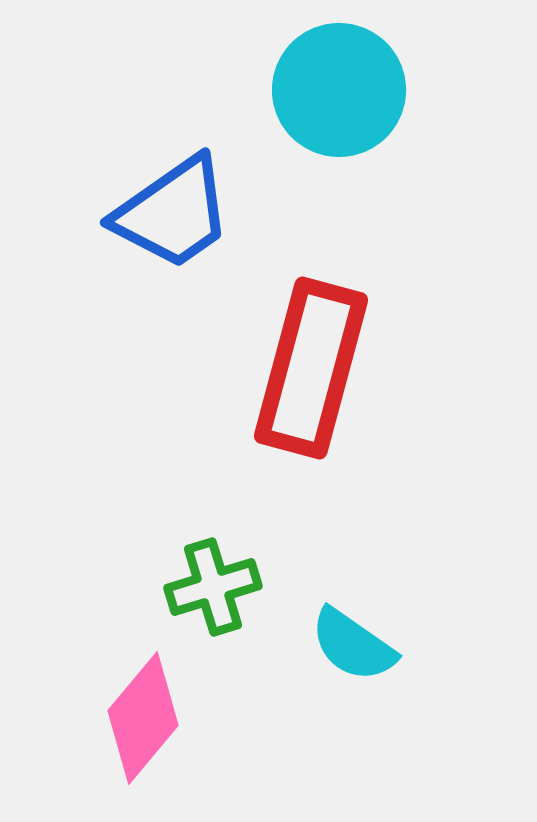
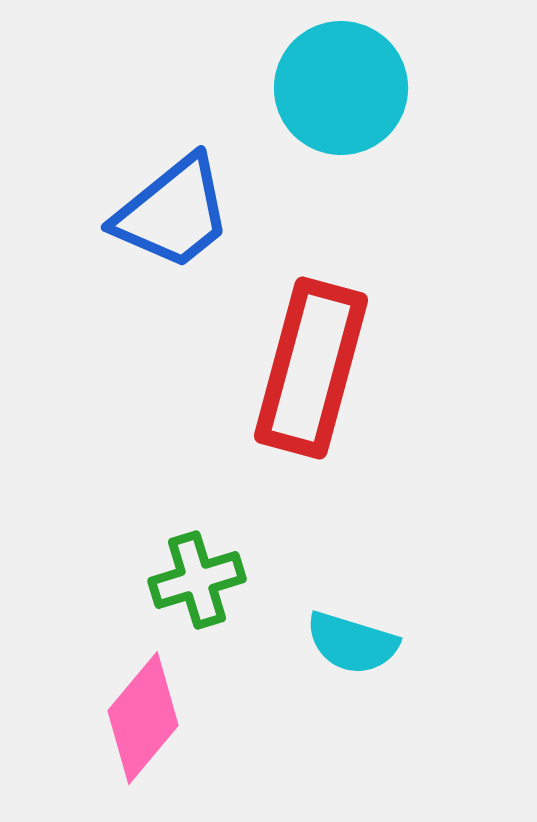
cyan circle: moved 2 px right, 2 px up
blue trapezoid: rotated 4 degrees counterclockwise
green cross: moved 16 px left, 7 px up
cyan semicircle: moved 1 px left, 2 px up; rotated 18 degrees counterclockwise
